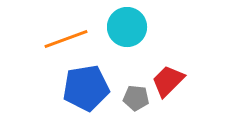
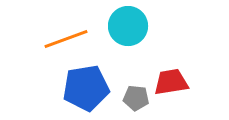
cyan circle: moved 1 px right, 1 px up
red trapezoid: moved 3 px right, 1 px down; rotated 36 degrees clockwise
